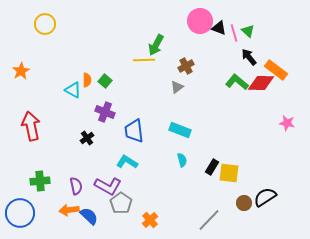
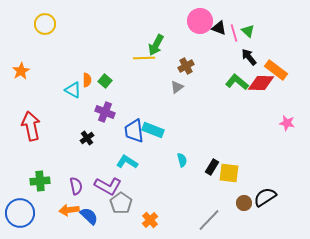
yellow line: moved 2 px up
cyan rectangle: moved 27 px left
